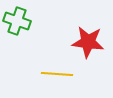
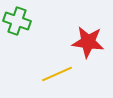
yellow line: rotated 28 degrees counterclockwise
